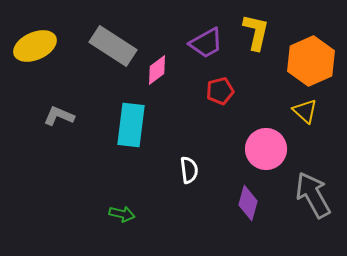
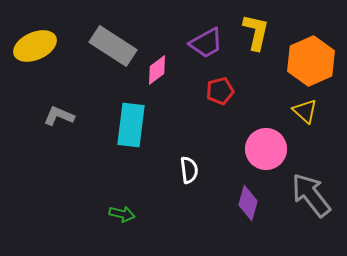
gray arrow: moved 2 px left; rotated 9 degrees counterclockwise
